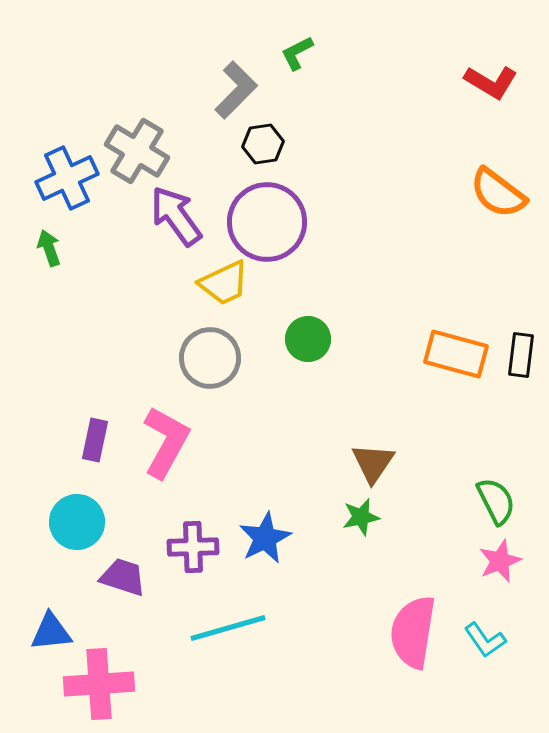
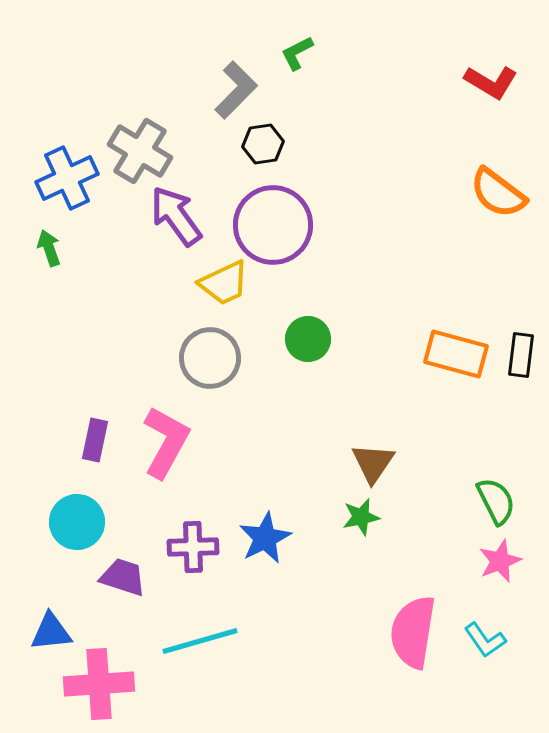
gray cross: moved 3 px right
purple circle: moved 6 px right, 3 px down
cyan line: moved 28 px left, 13 px down
